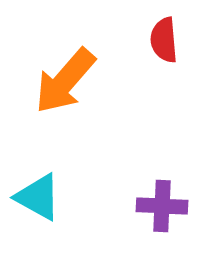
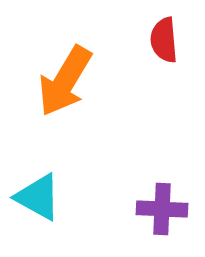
orange arrow: rotated 10 degrees counterclockwise
purple cross: moved 3 px down
